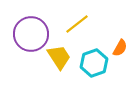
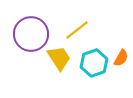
yellow line: moved 6 px down
orange semicircle: moved 1 px right, 10 px down
yellow trapezoid: moved 1 px down
